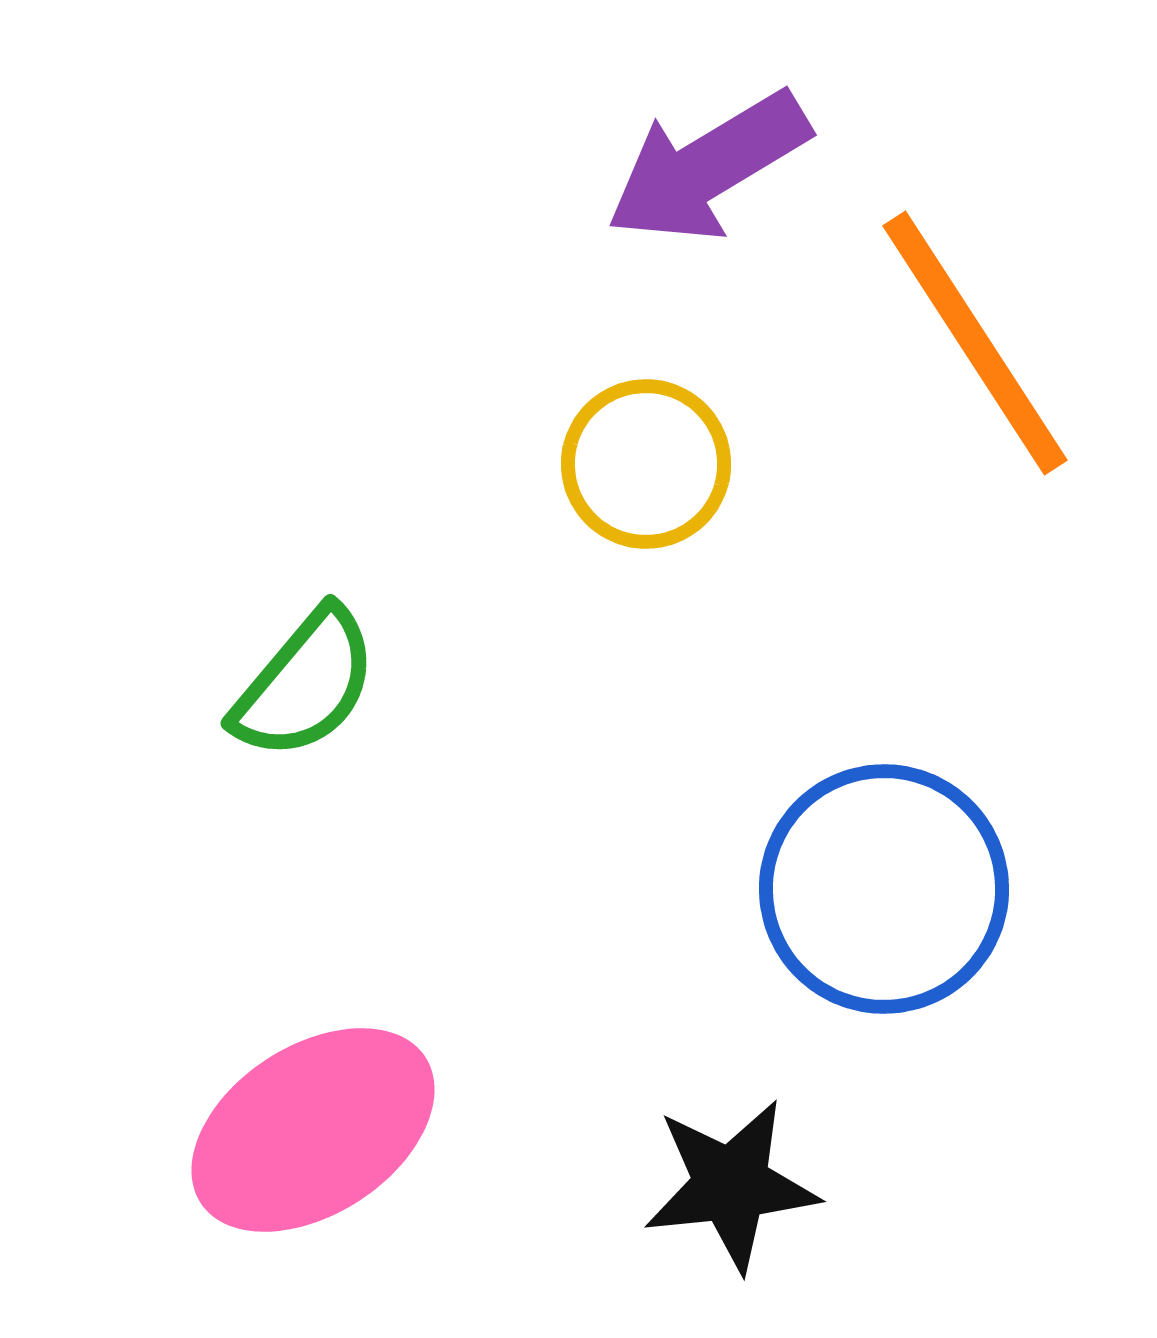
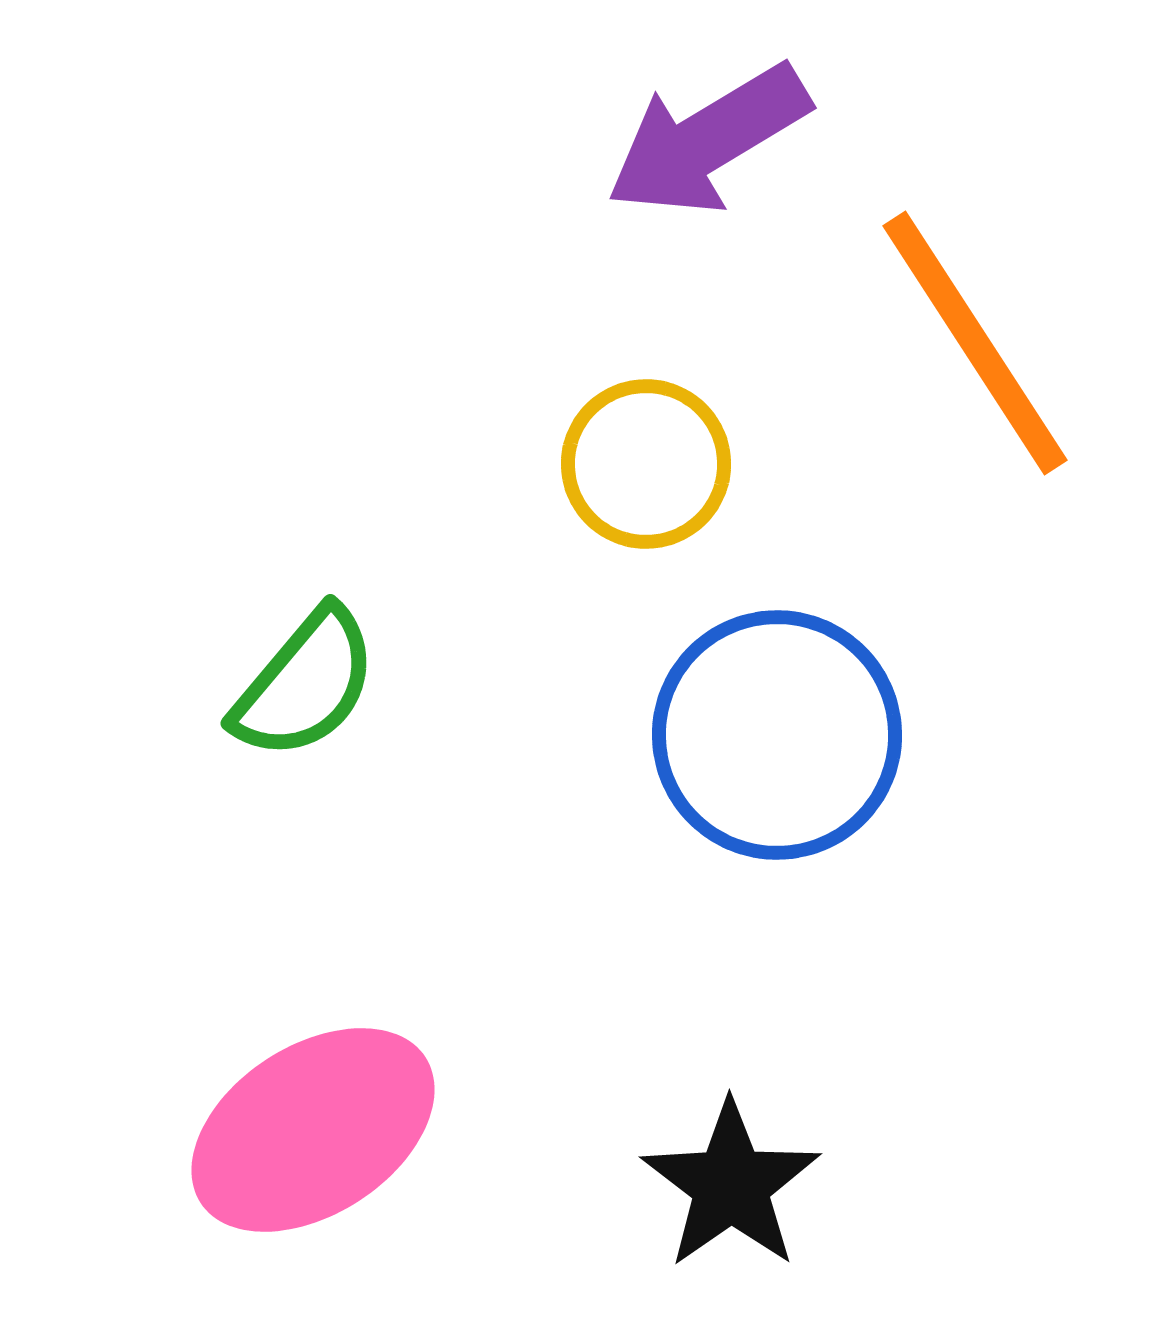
purple arrow: moved 27 px up
blue circle: moved 107 px left, 154 px up
black star: rotated 29 degrees counterclockwise
